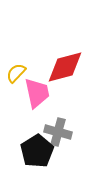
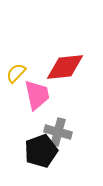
red diamond: rotated 9 degrees clockwise
pink trapezoid: moved 2 px down
black pentagon: moved 4 px right; rotated 12 degrees clockwise
